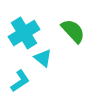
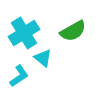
green semicircle: rotated 104 degrees clockwise
cyan L-shape: moved 1 px left, 5 px up
